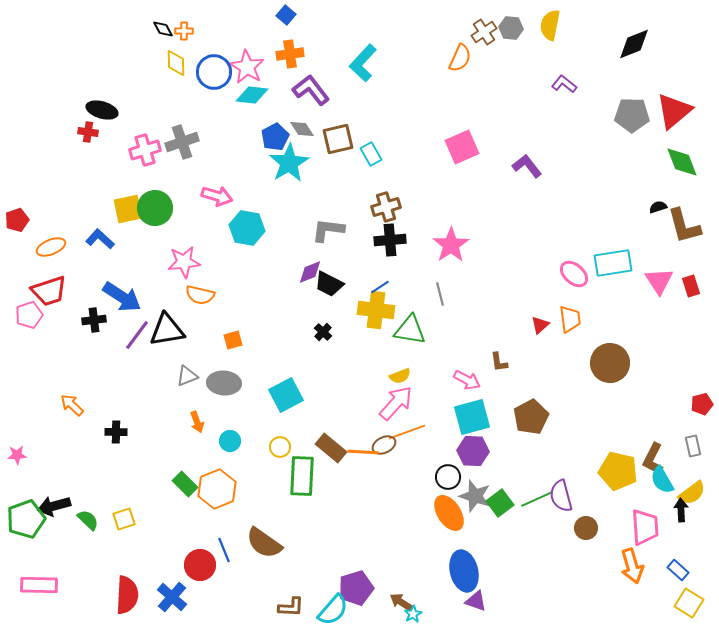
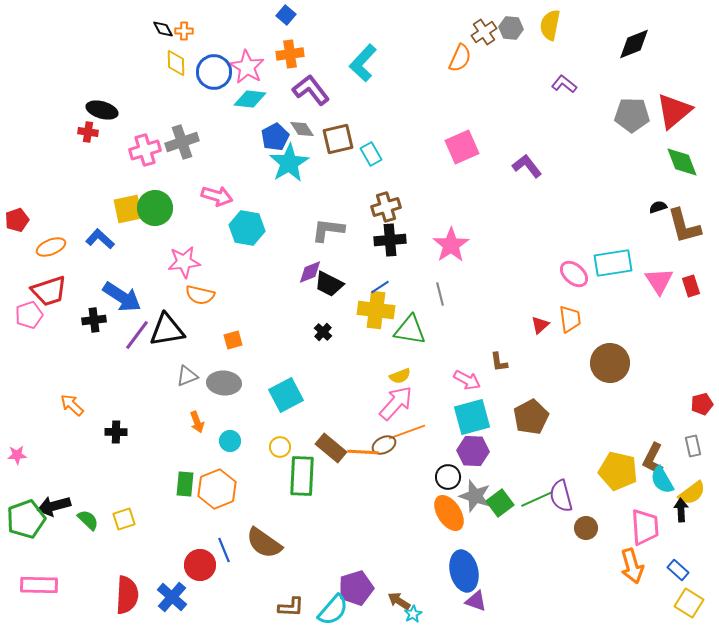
cyan diamond at (252, 95): moved 2 px left, 4 px down
green rectangle at (185, 484): rotated 50 degrees clockwise
brown arrow at (401, 602): moved 2 px left, 1 px up
